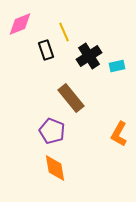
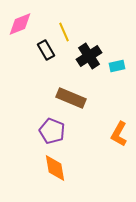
black rectangle: rotated 12 degrees counterclockwise
brown rectangle: rotated 28 degrees counterclockwise
